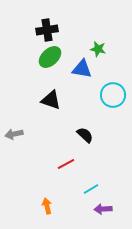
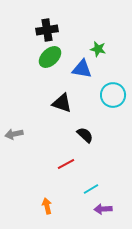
black triangle: moved 11 px right, 3 px down
